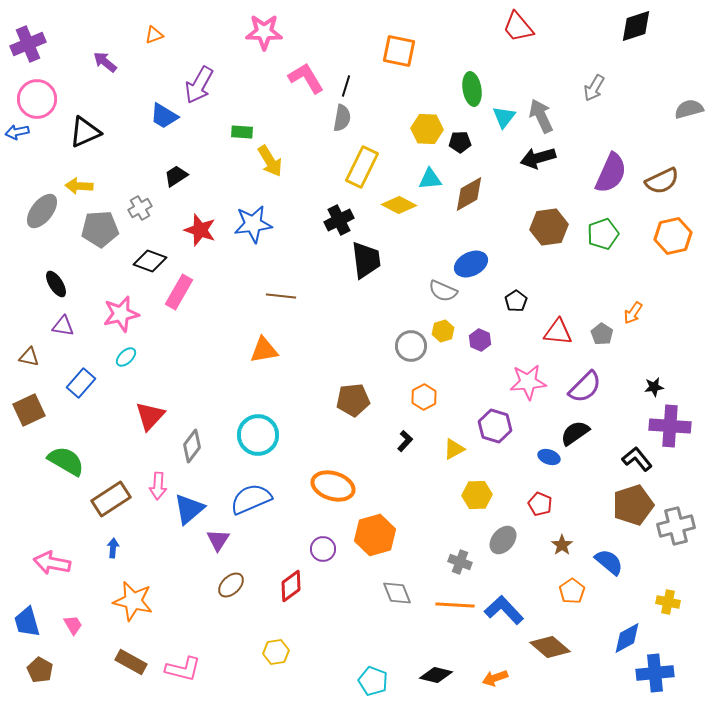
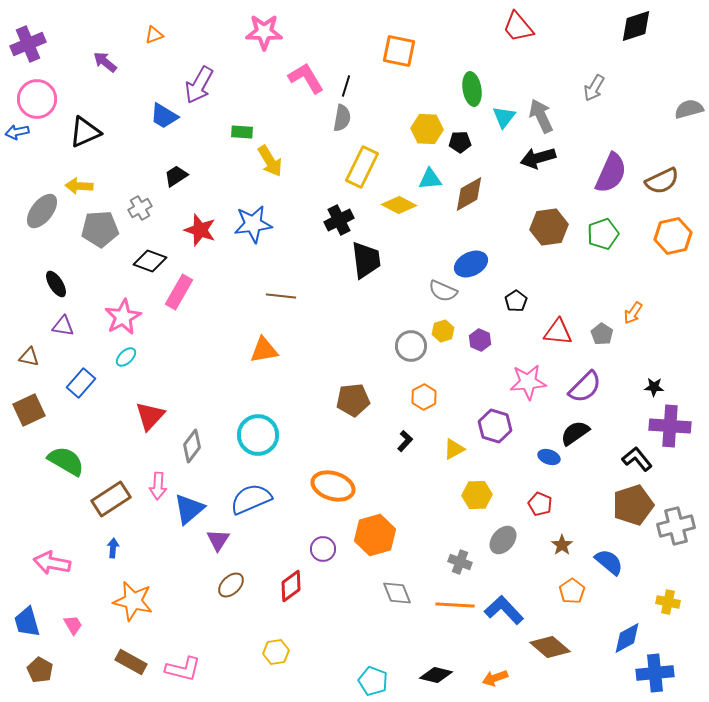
pink star at (121, 314): moved 2 px right, 3 px down; rotated 15 degrees counterclockwise
black star at (654, 387): rotated 12 degrees clockwise
